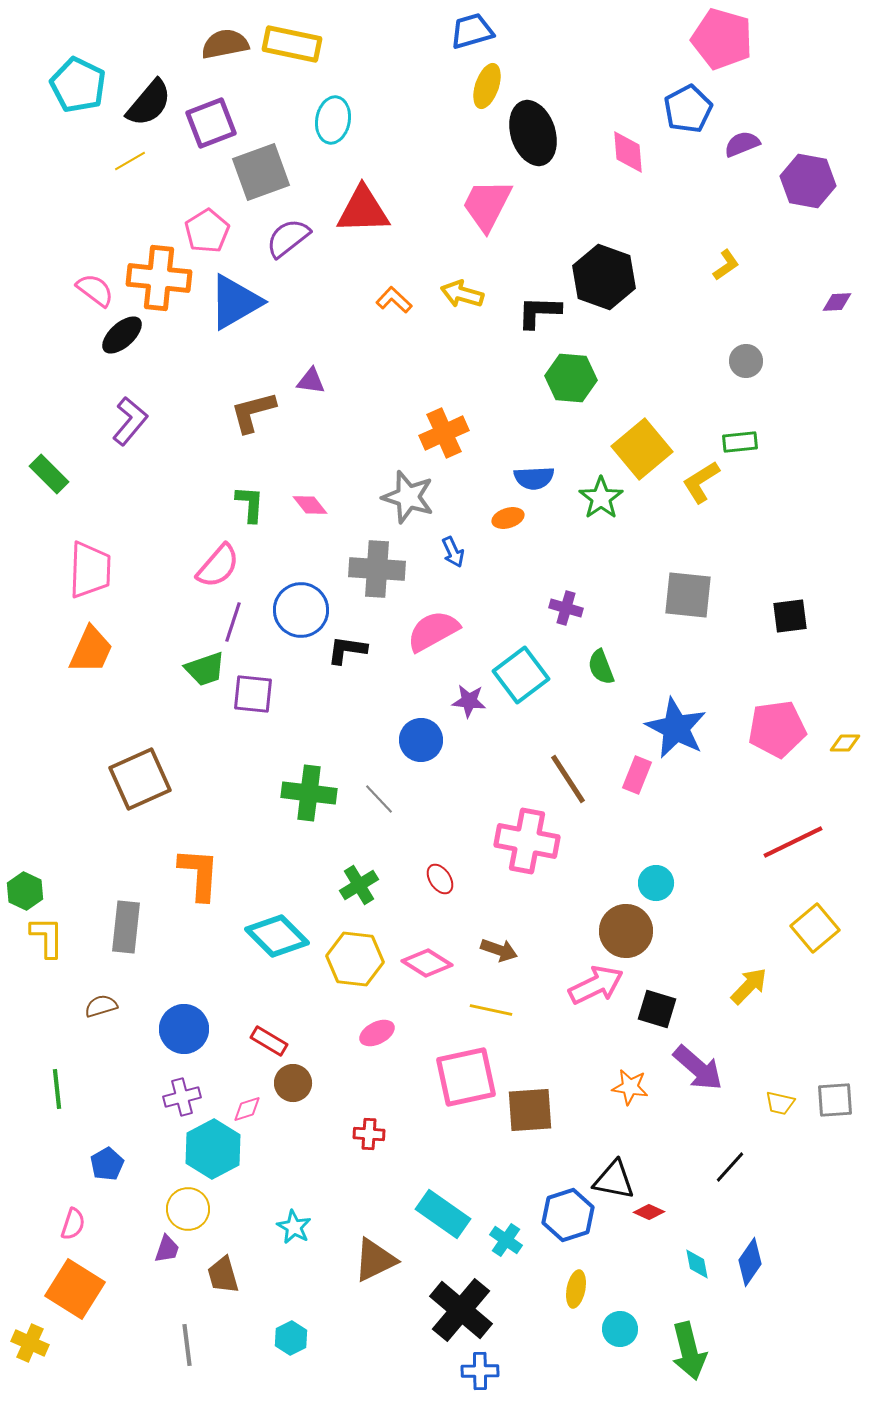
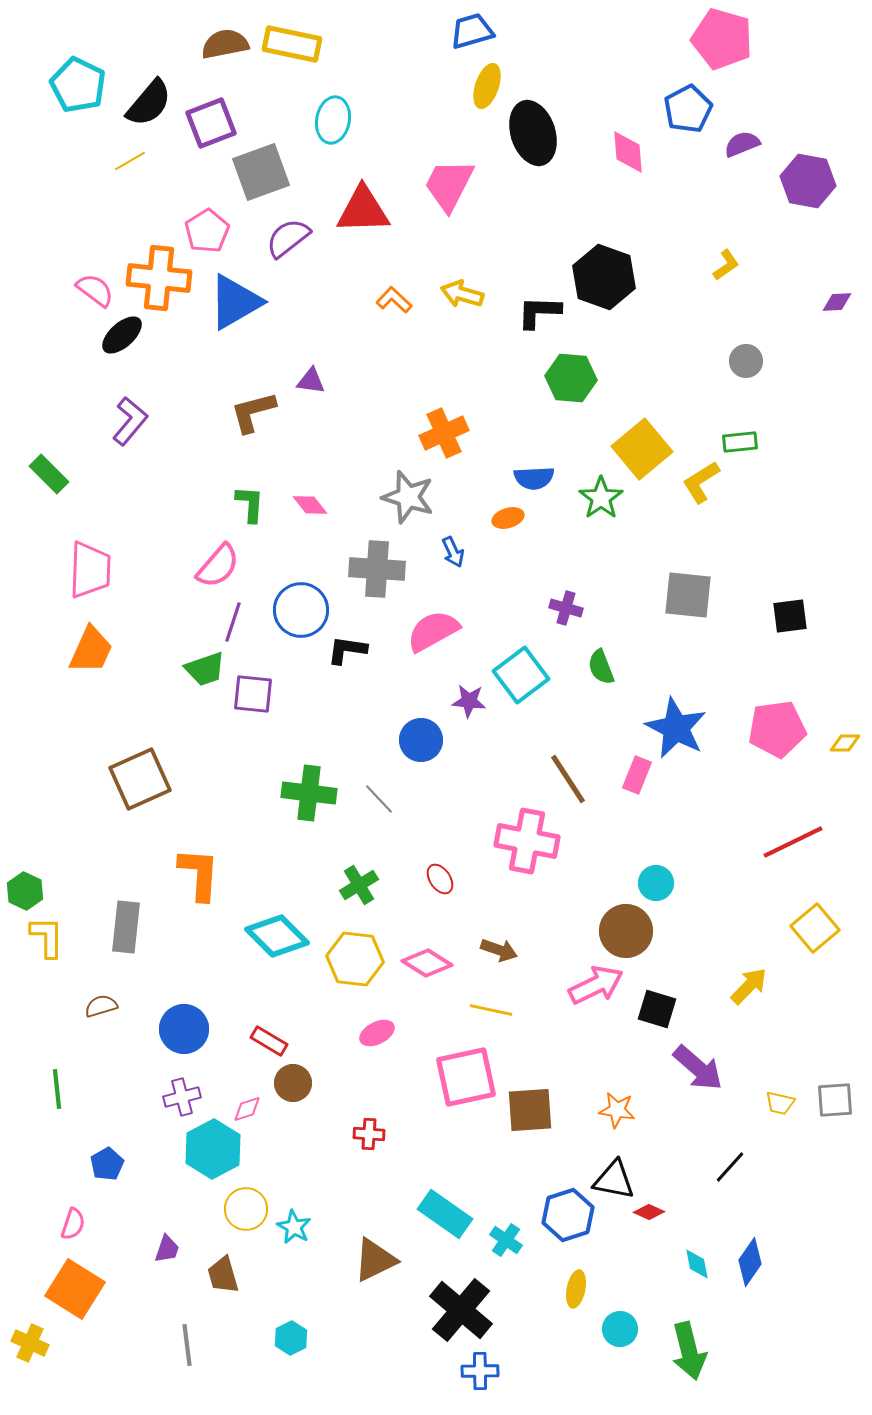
pink trapezoid at (487, 205): moved 38 px left, 20 px up
orange star at (630, 1087): moved 13 px left, 23 px down
yellow circle at (188, 1209): moved 58 px right
cyan rectangle at (443, 1214): moved 2 px right
